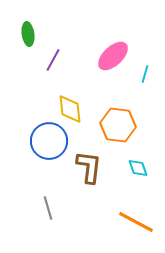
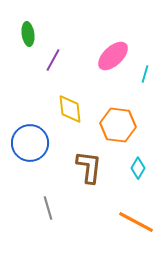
blue circle: moved 19 px left, 2 px down
cyan diamond: rotated 50 degrees clockwise
